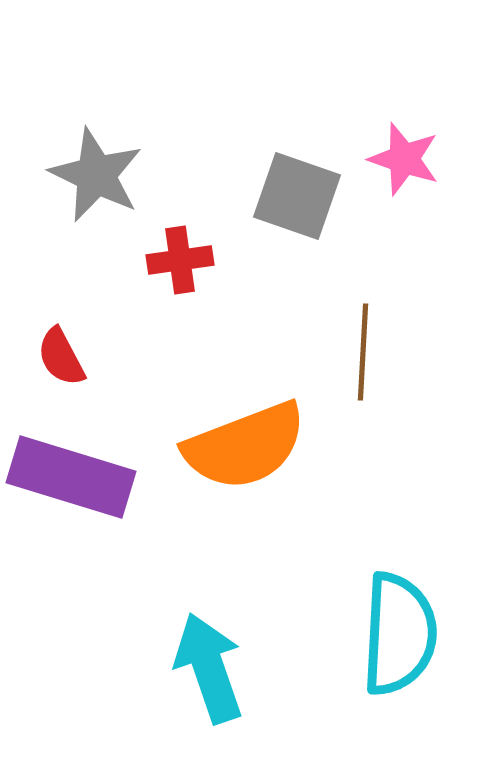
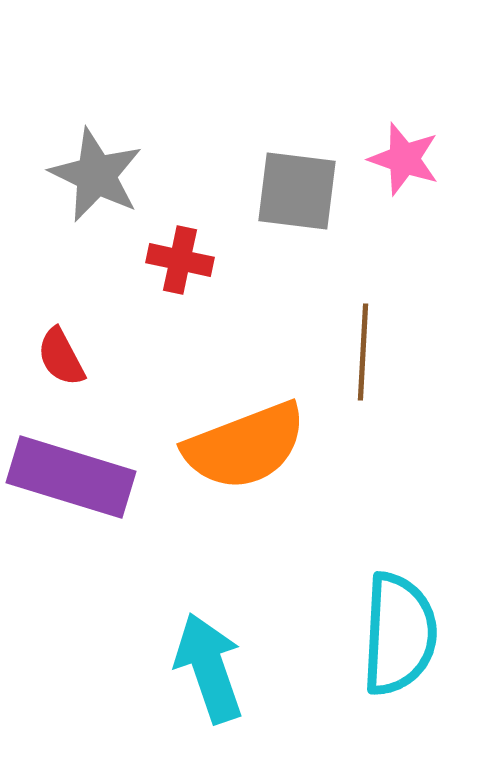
gray square: moved 5 px up; rotated 12 degrees counterclockwise
red cross: rotated 20 degrees clockwise
